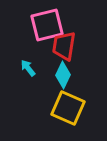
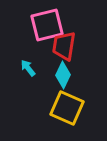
yellow square: moved 1 px left
